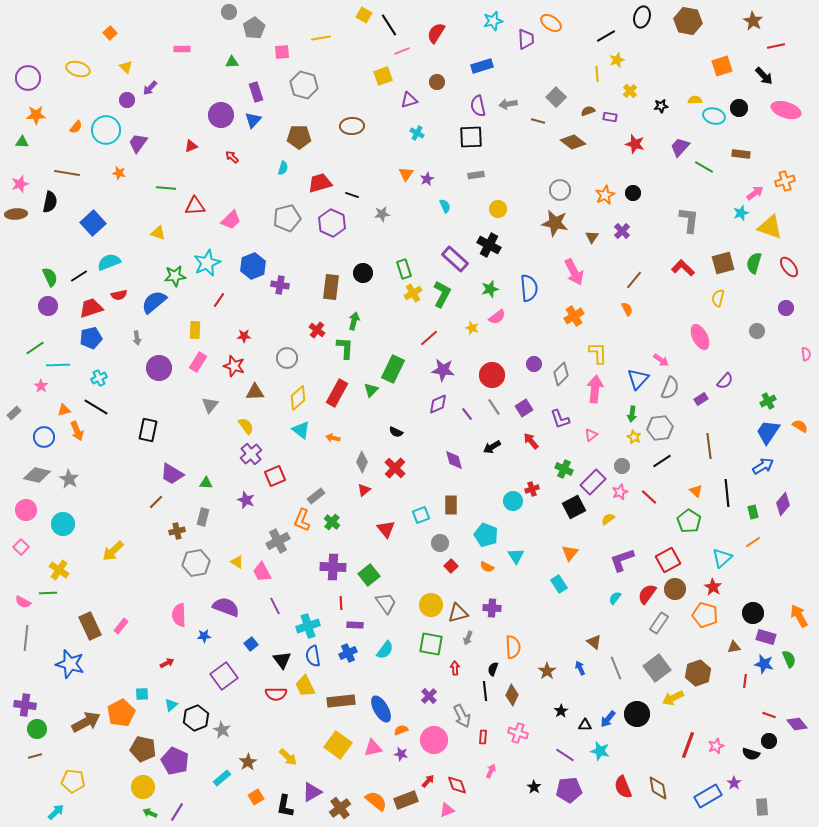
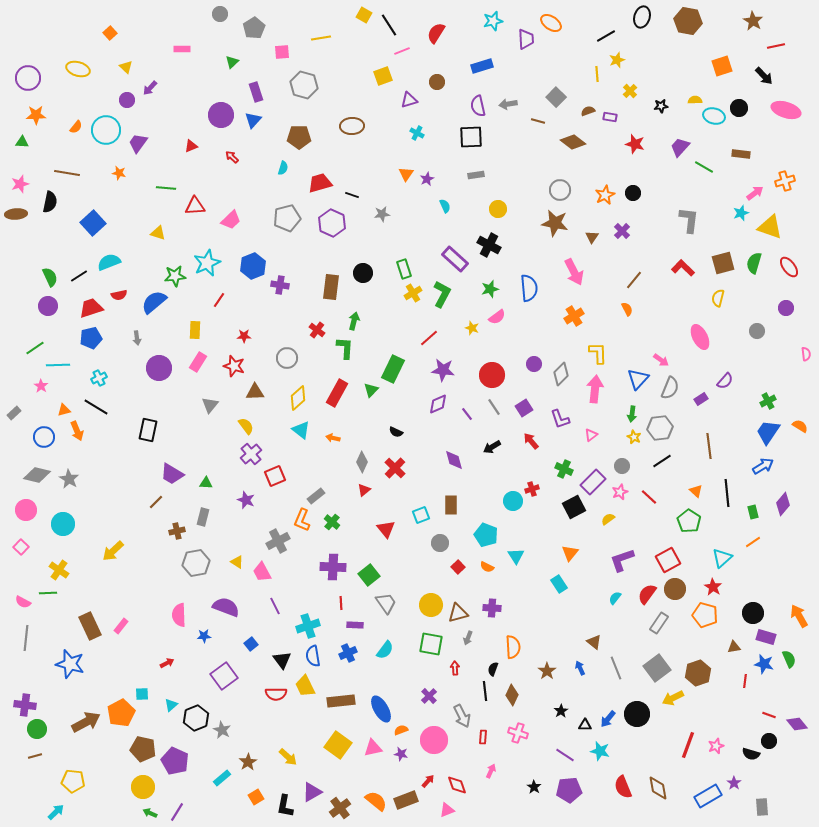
gray circle at (229, 12): moved 9 px left, 2 px down
green triangle at (232, 62): rotated 40 degrees counterclockwise
red square at (451, 566): moved 7 px right, 1 px down
